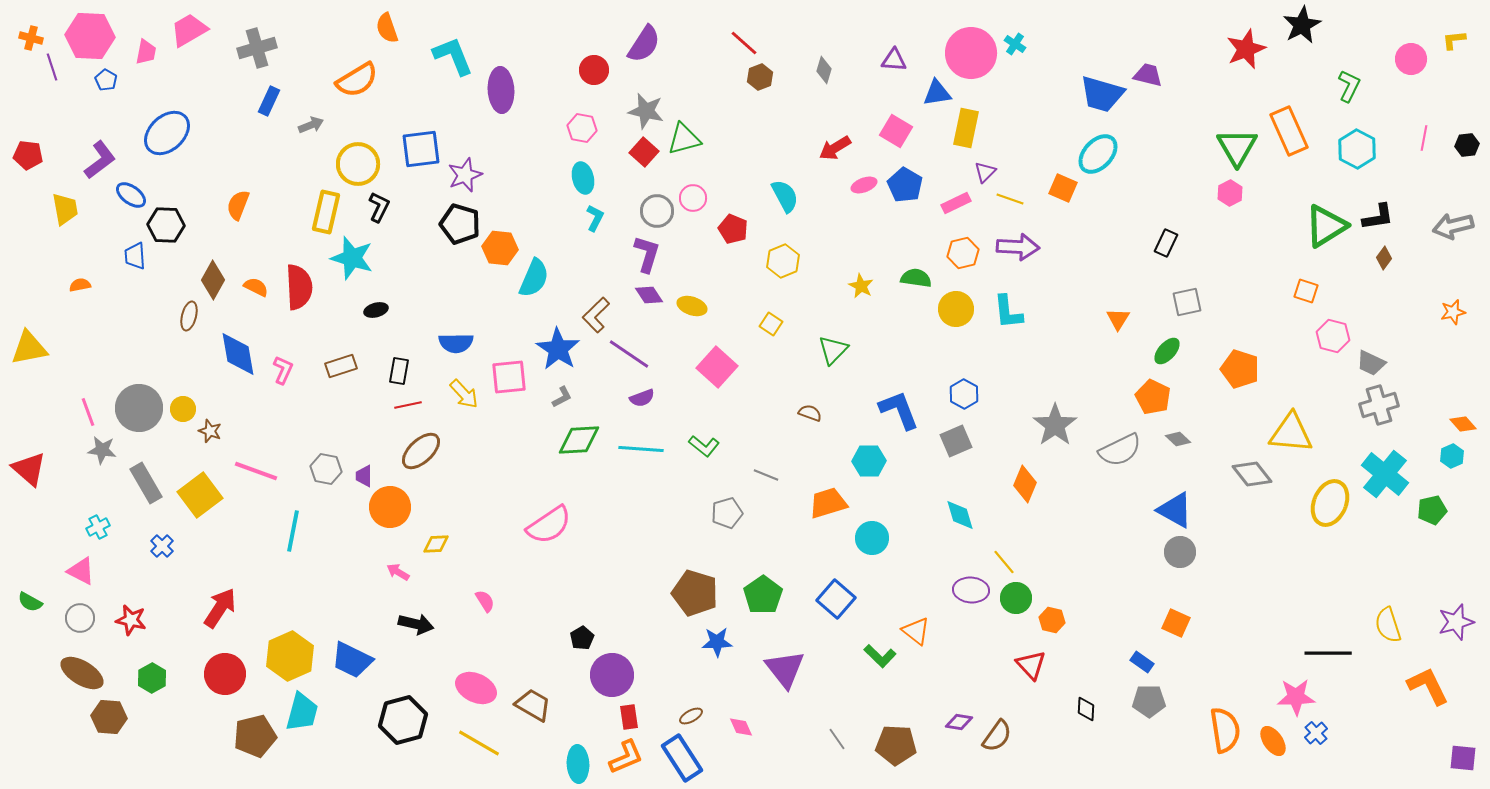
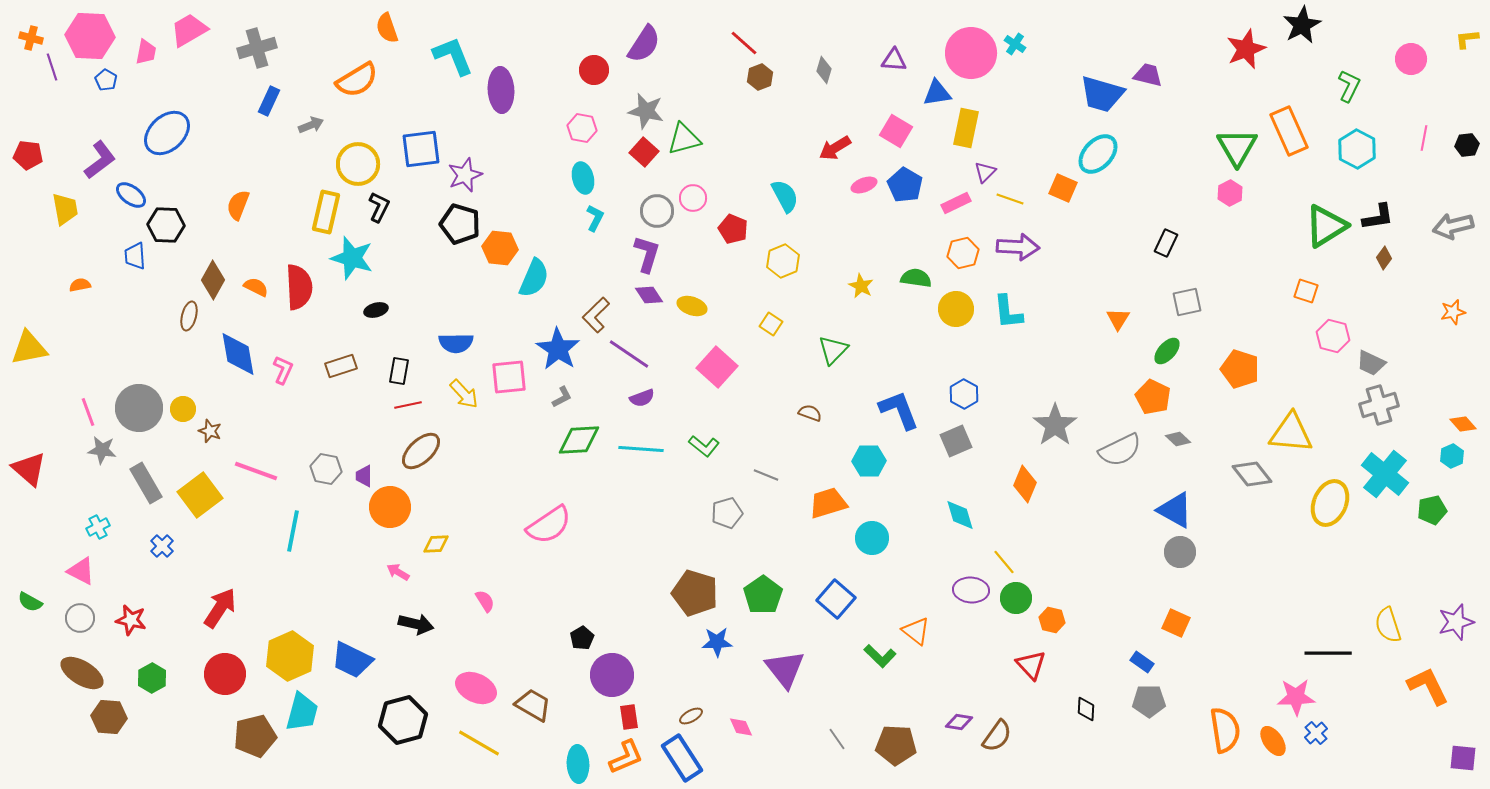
yellow L-shape at (1454, 40): moved 13 px right, 1 px up
